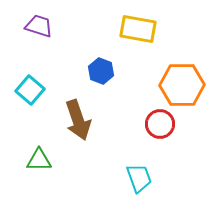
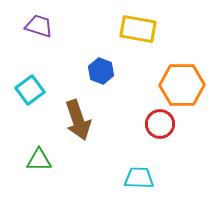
cyan square: rotated 12 degrees clockwise
cyan trapezoid: rotated 68 degrees counterclockwise
